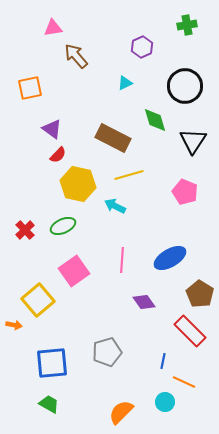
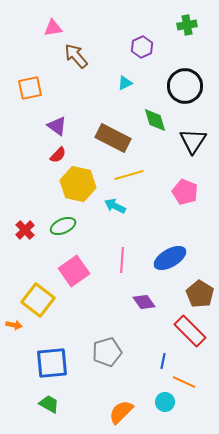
purple triangle: moved 5 px right, 3 px up
yellow square: rotated 12 degrees counterclockwise
